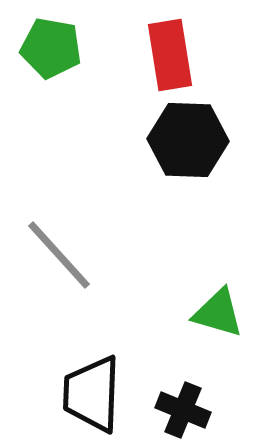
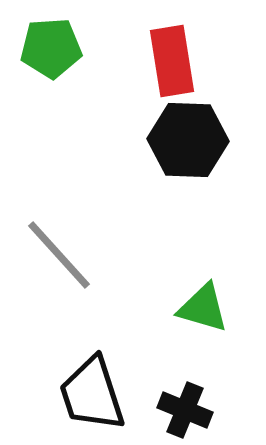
green pentagon: rotated 14 degrees counterclockwise
red rectangle: moved 2 px right, 6 px down
green triangle: moved 15 px left, 5 px up
black trapezoid: rotated 20 degrees counterclockwise
black cross: moved 2 px right
